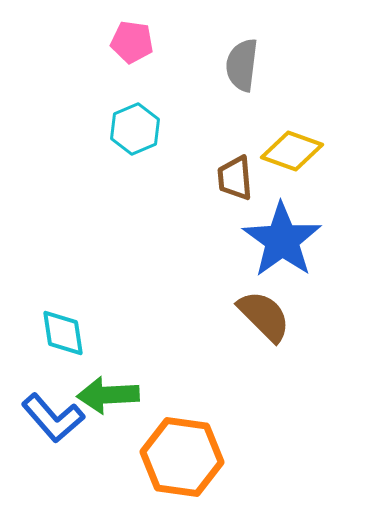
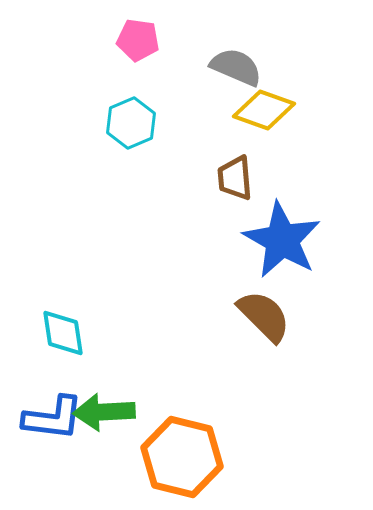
pink pentagon: moved 6 px right, 2 px up
gray semicircle: moved 6 px left, 2 px down; rotated 106 degrees clockwise
cyan hexagon: moved 4 px left, 6 px up
yellow diamond: moved 28 px left, 41 px up
blue star: rotated 6 degrees counterclockwise
green arrow: moved 4 px left, 17 px down
blue L-shape: rotated 42 degrees counterclockwise
orange hexagon: rotated 6 degrees clockwise
